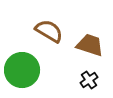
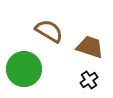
brown trapezoid: moved 2 px down
green circle: moved 2 px right, 1 px up
